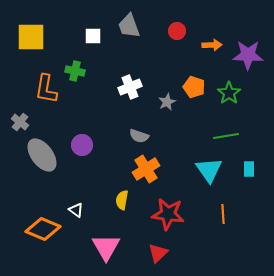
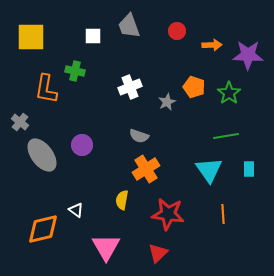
orange diamond: rotated 36 degrees counterclockwise
